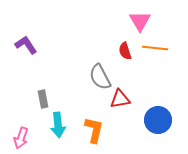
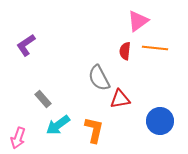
pink triangle: moved 2 px left; rotated 25 degrees clockwise
purple L-shape: rotated 90 degrees counterclockwise
red semicircle: rotated 24 degrees clockwise
gray semicircle: moved 1 px left, 1 px down
gray rectangle: rotated 30 degrees counterclockwise
blue circle: moved 2 px right, 1 px down
cyan arrow: rotated 60 degrees clockwise
pink arrow: moved 3 px left
